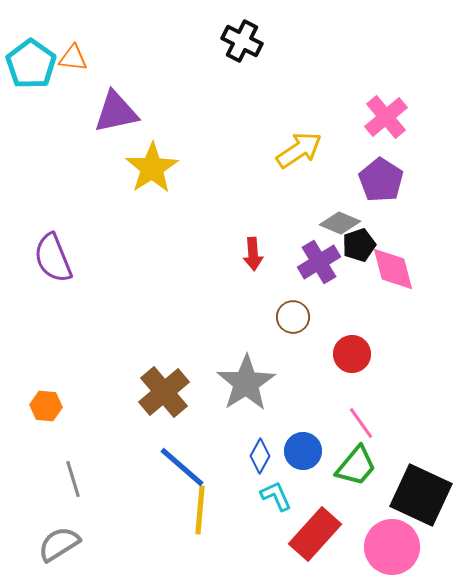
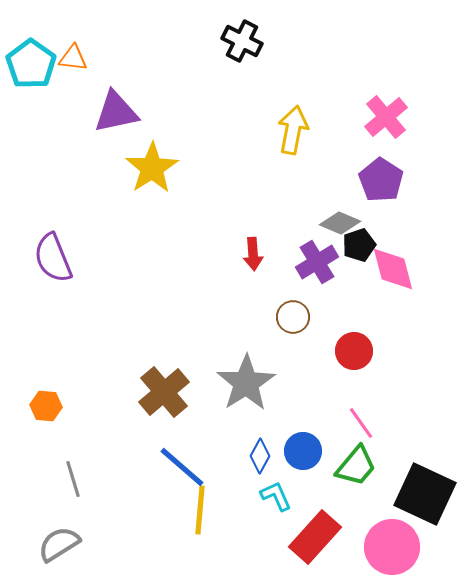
yellow arrow: moved 6 px left, 20 px up; rotated 45 degrees counterclockwise
purple cross: moved 2 px left
red circle: moved 2 px right, 3 px up
black square: moved 4 px right, 1 px up
red rectangle: moved 3 px down
